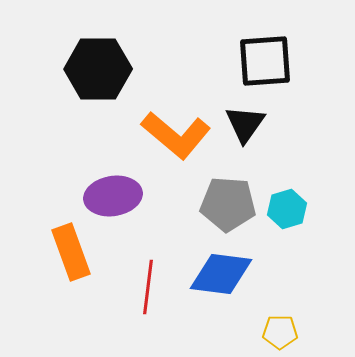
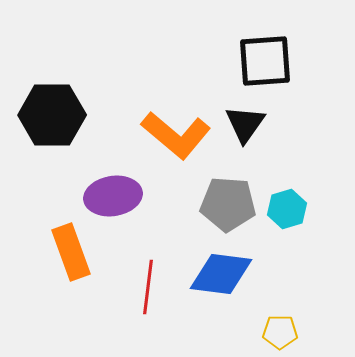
black hexagon: moved 46 px left, 46 px down
